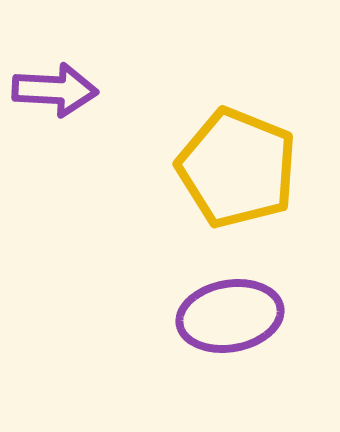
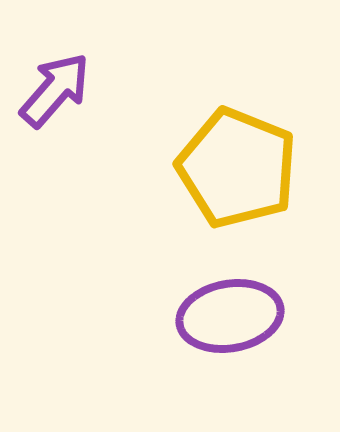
purple arrow: rotated 52 degrees counterclockwise
